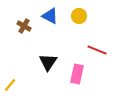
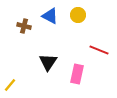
yellow circle: moved 1 px left, 1 px up
brown cross: rotated 16 degrees counterclockwise
red line: moved 2 px right
